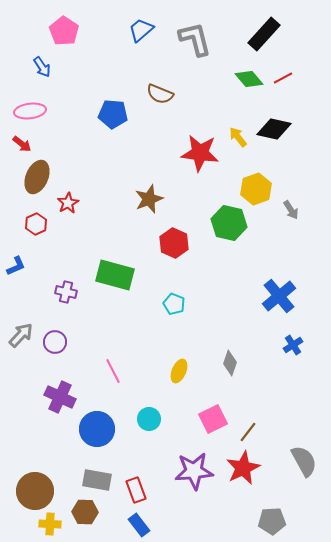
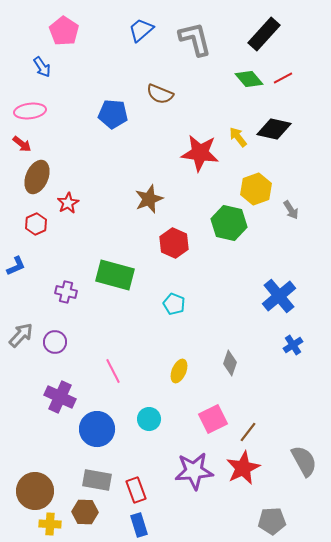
blue rectangle at (139, 525): rotated 20 degrees clockwise
